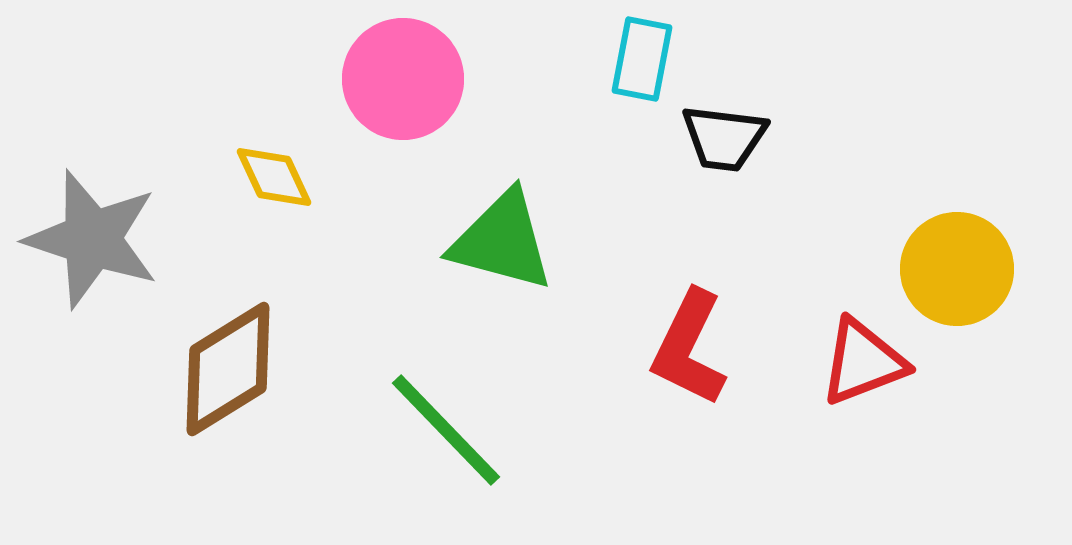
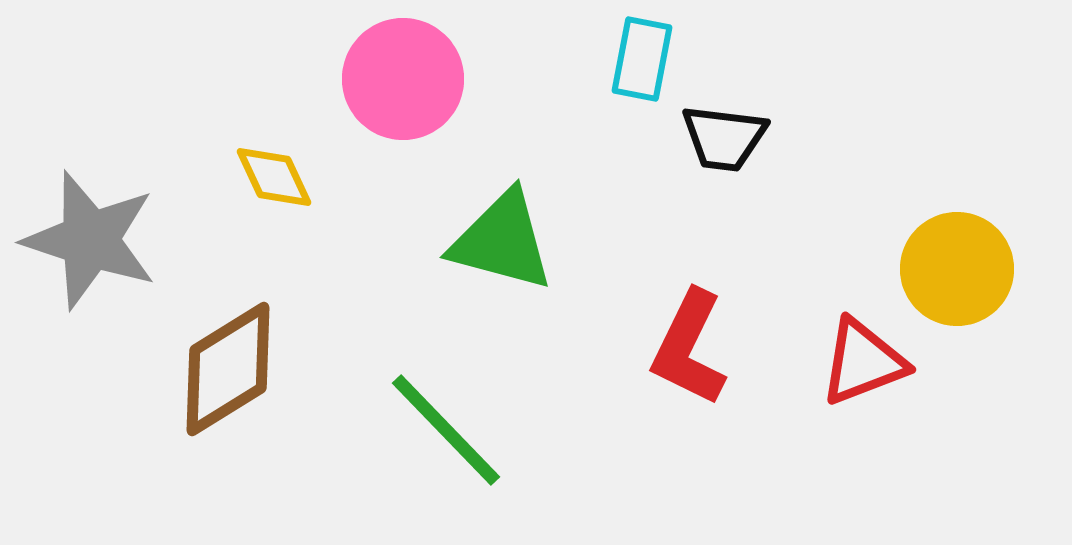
gray star: moved 2 px left, 1 px down
